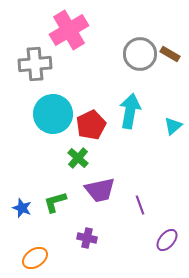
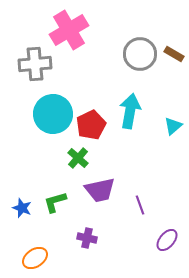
brown rectangle: moved 4 px right
